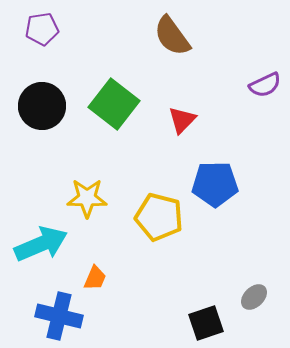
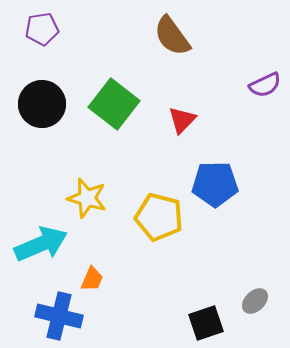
black circle: moved 2 px up
yellow star: rotated 15 degrees clockwise
orange trapezoid: moved 3 px left, 1 px down
gray ellipse: moved 1 px right, 4 px down
